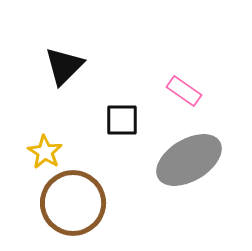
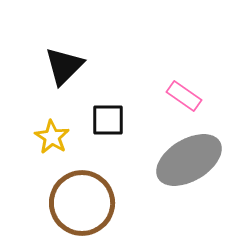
pink rectangle: moved 5 px down
black square: moved 14 px left
yellow star: moved 7 px right, 15 px up
brown circle: moved 9 px right
